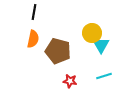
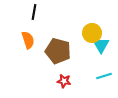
orange semicircle: moved 5 px left, 1 px down; rotated 30 degrees counterclockwise
red star: moved 6 px left
